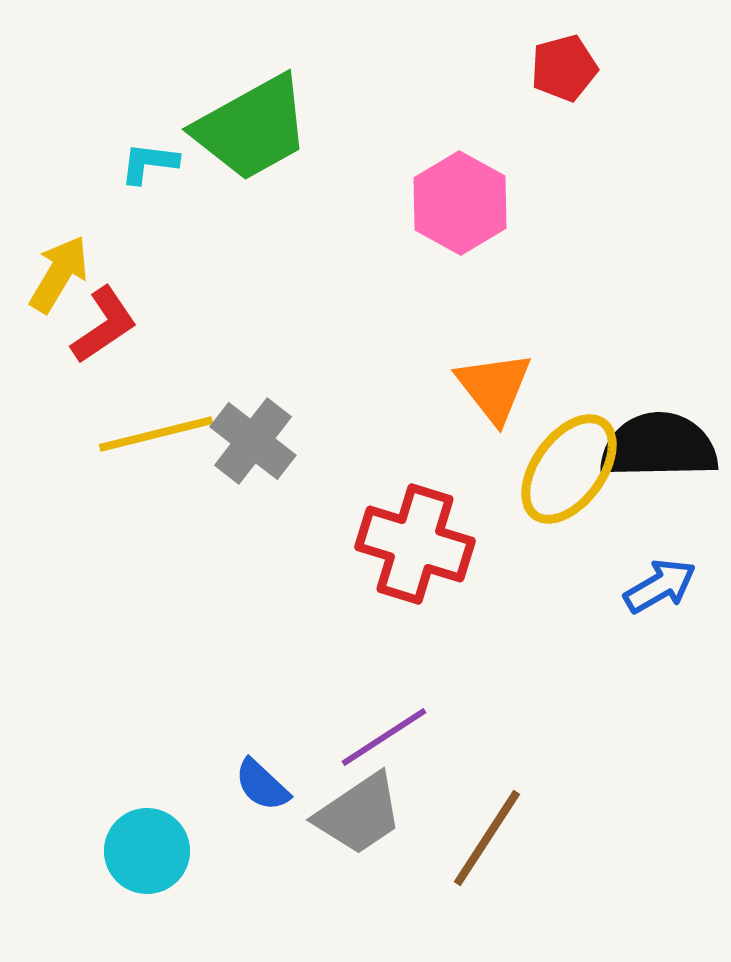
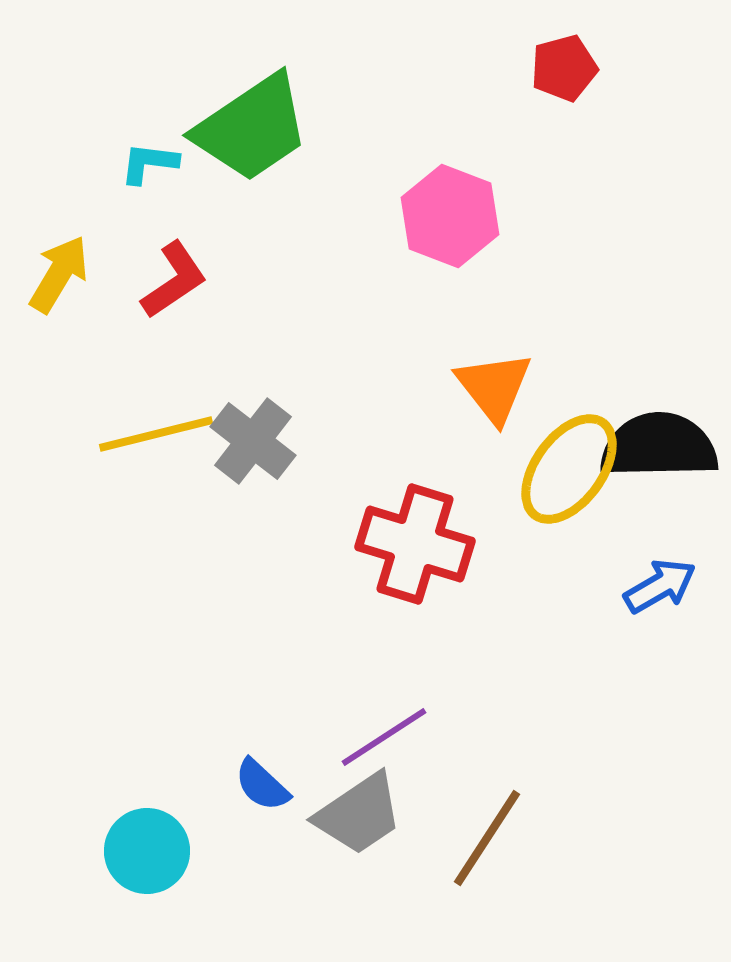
green trapezoid: rotated 5 degrees counterclockwise
pink hexagon: moved 10 px left, 13 px down; rotated 8 degrees counterclockwise
red L-shape: moved 70 px right, 45 px up
